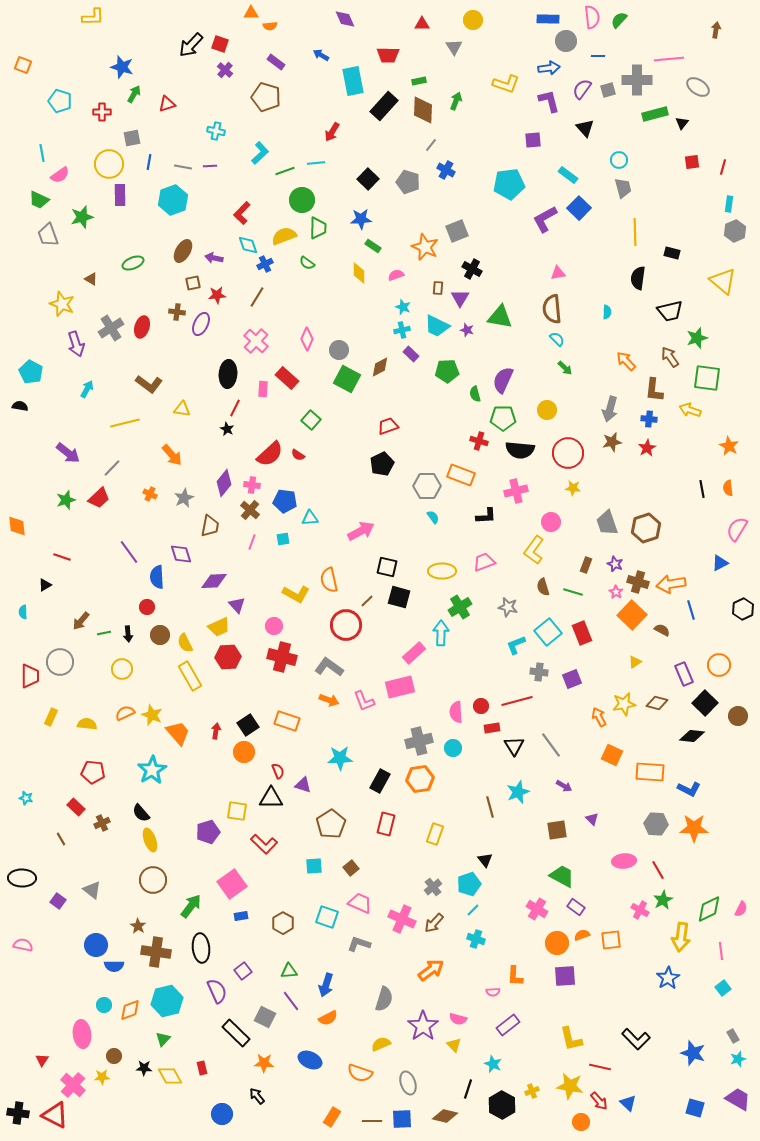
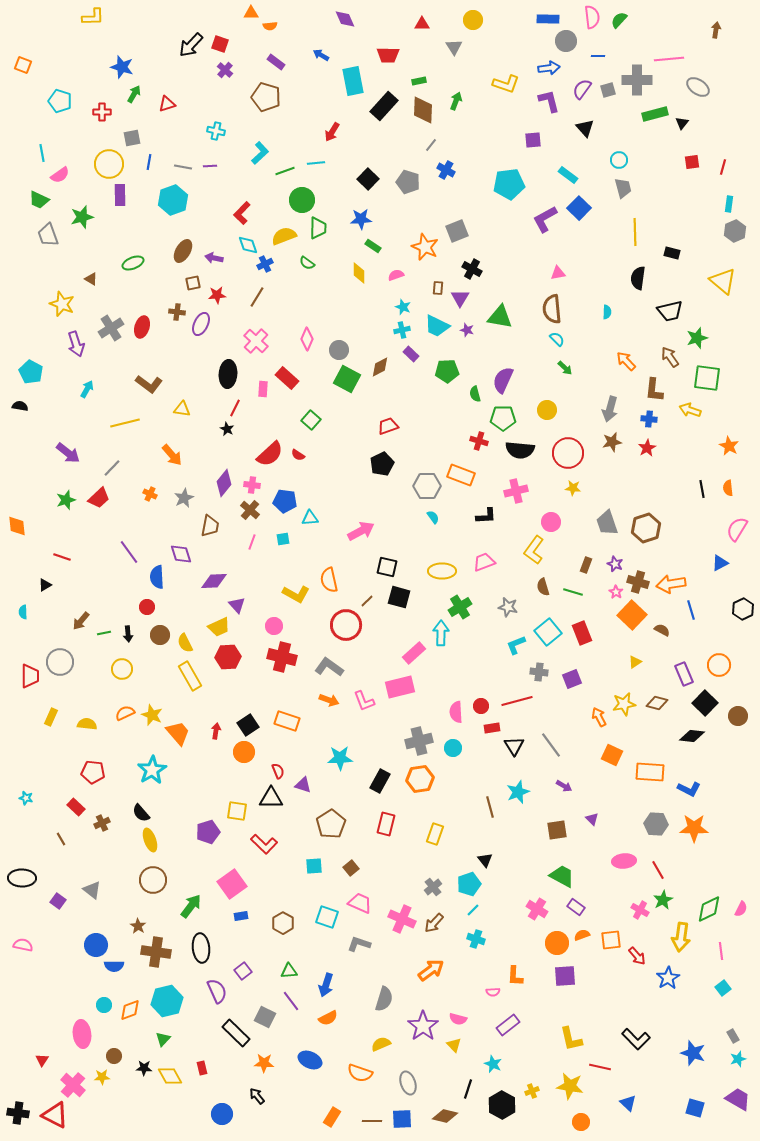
red arrow at (599, 1101): moved 38 px right, 145 px up
